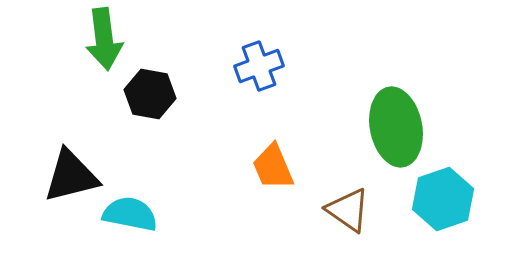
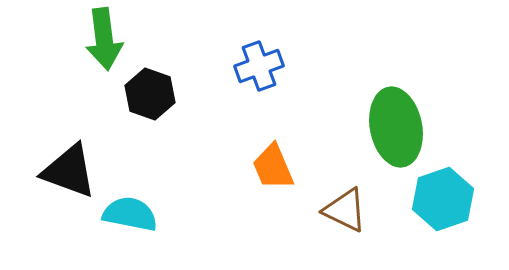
black hexagon: rotated 9 degrees clockwise
black triangle: moved 2 px left, 5 px up; rotated 34 degrees clockwise
brown triangle: moved 3 px left; rotated 9 degrees counterclockwise
